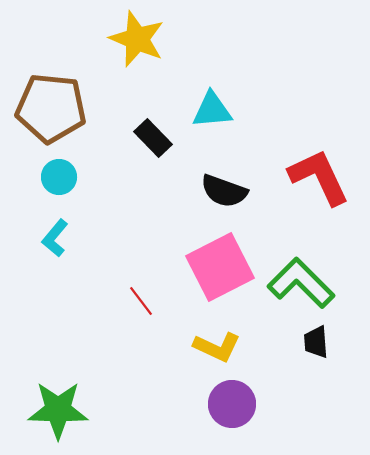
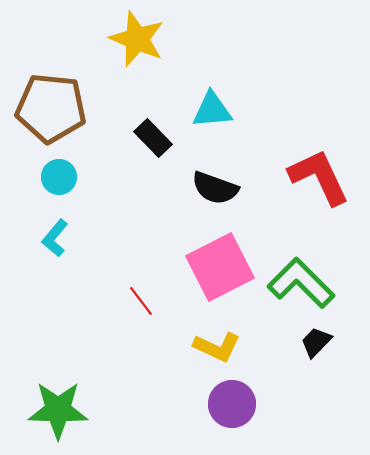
black semicircle: moved 9 px left, 3 px up
black trapezoid: rotated 48 degrees clockwise
